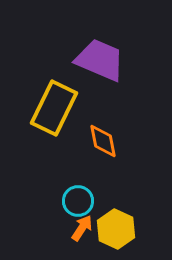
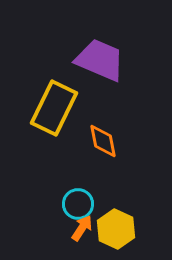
cyan circle: moved 3 px down
